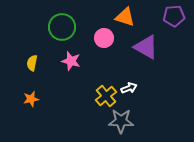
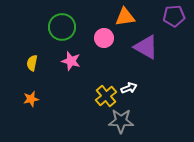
orange triangle: rotated 25 degrees counterclockwise
